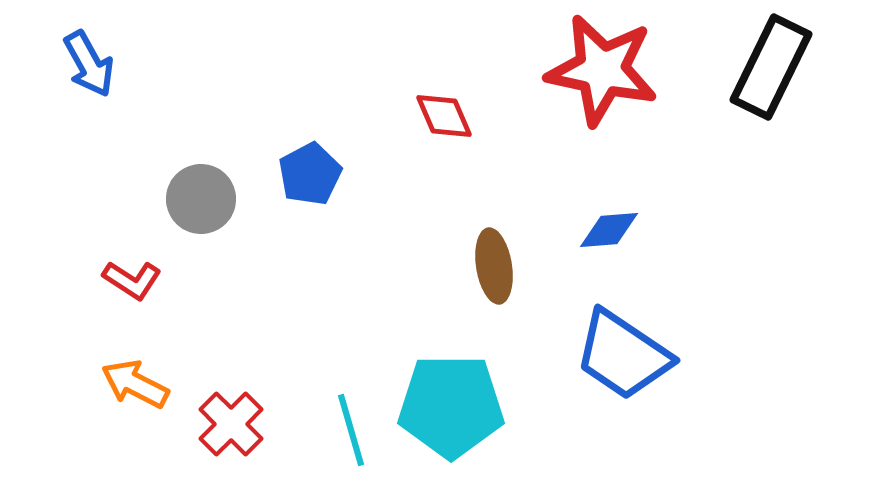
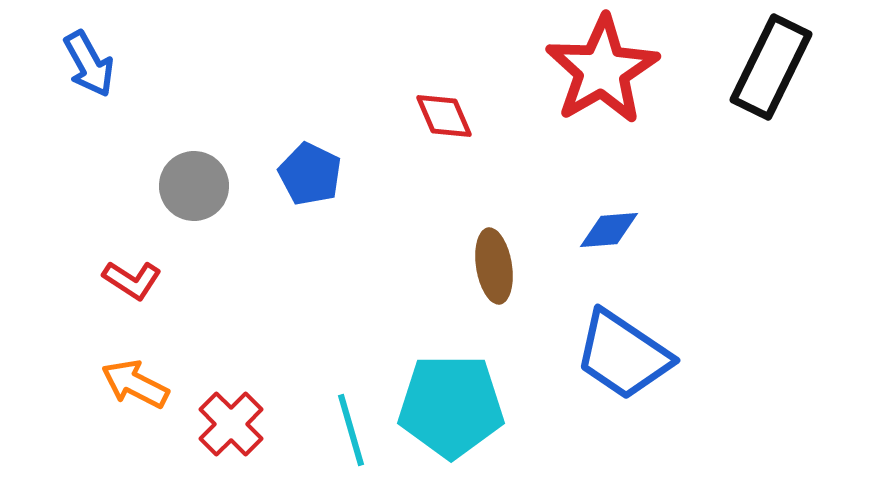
red star: rotated 30 degrees clockwise
blue pentagon: rotated 18 degrees counterclockwise
gray circle: moved 7 px left, 13 px up
